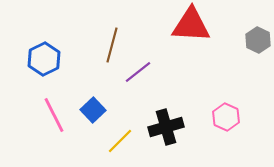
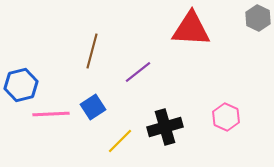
red triangle: moved 4 px down
gray hexagon: moved 22 px up
brown line: moved 20 px left, 6 px down
blue hexagon: moved 23 px left, 26 px down; rotated 12 degrees clockwise
blue square: moved 3 px up; rotated 10 degrees clockwise
pink line: moved 3 px left, 1 px up; rotated 66 degrees counterclockwise
black cross: moved 1 px left
